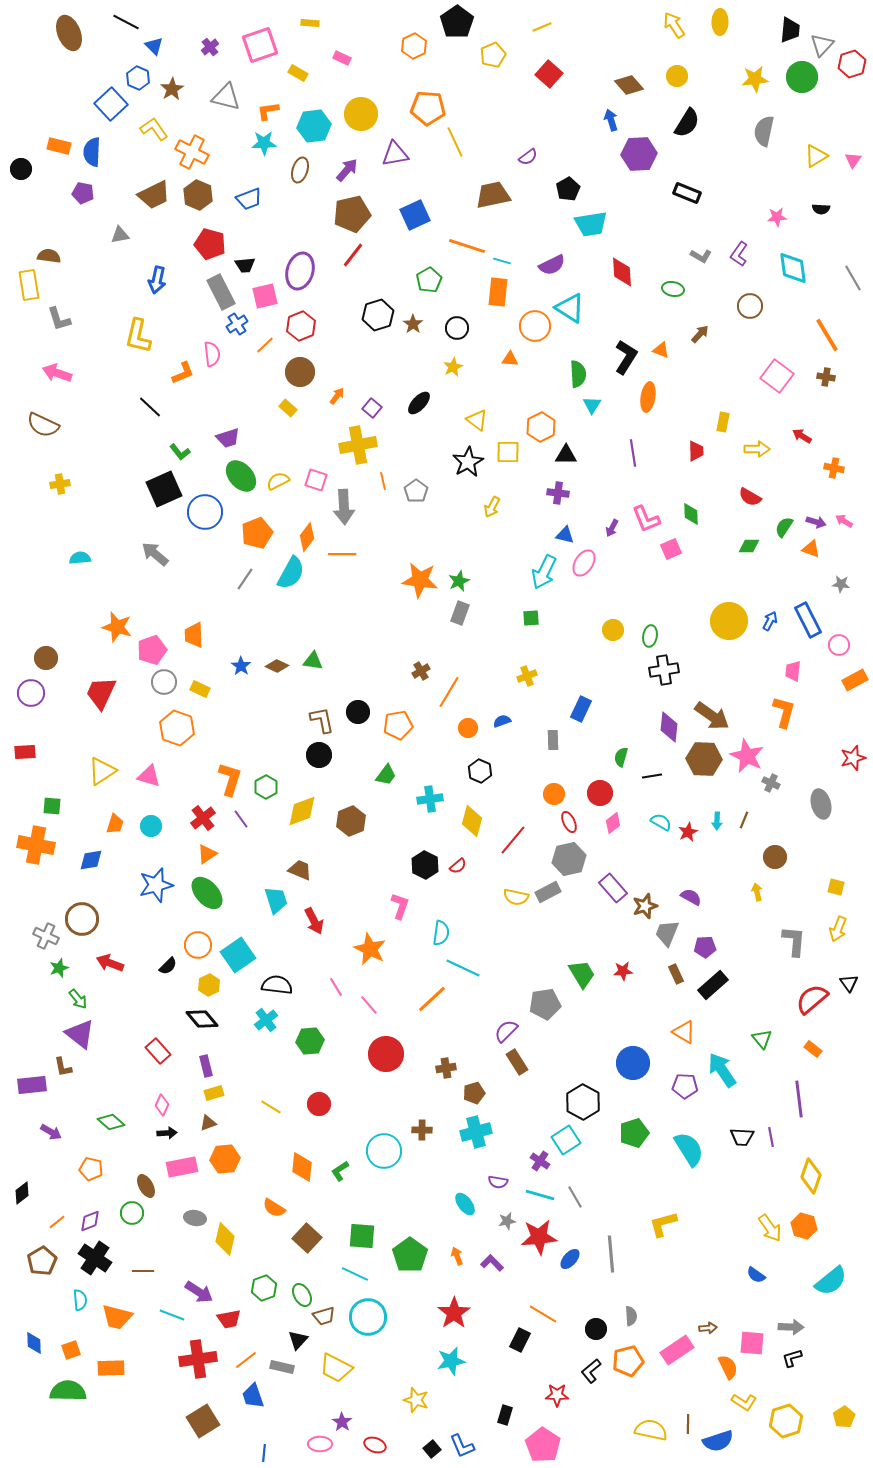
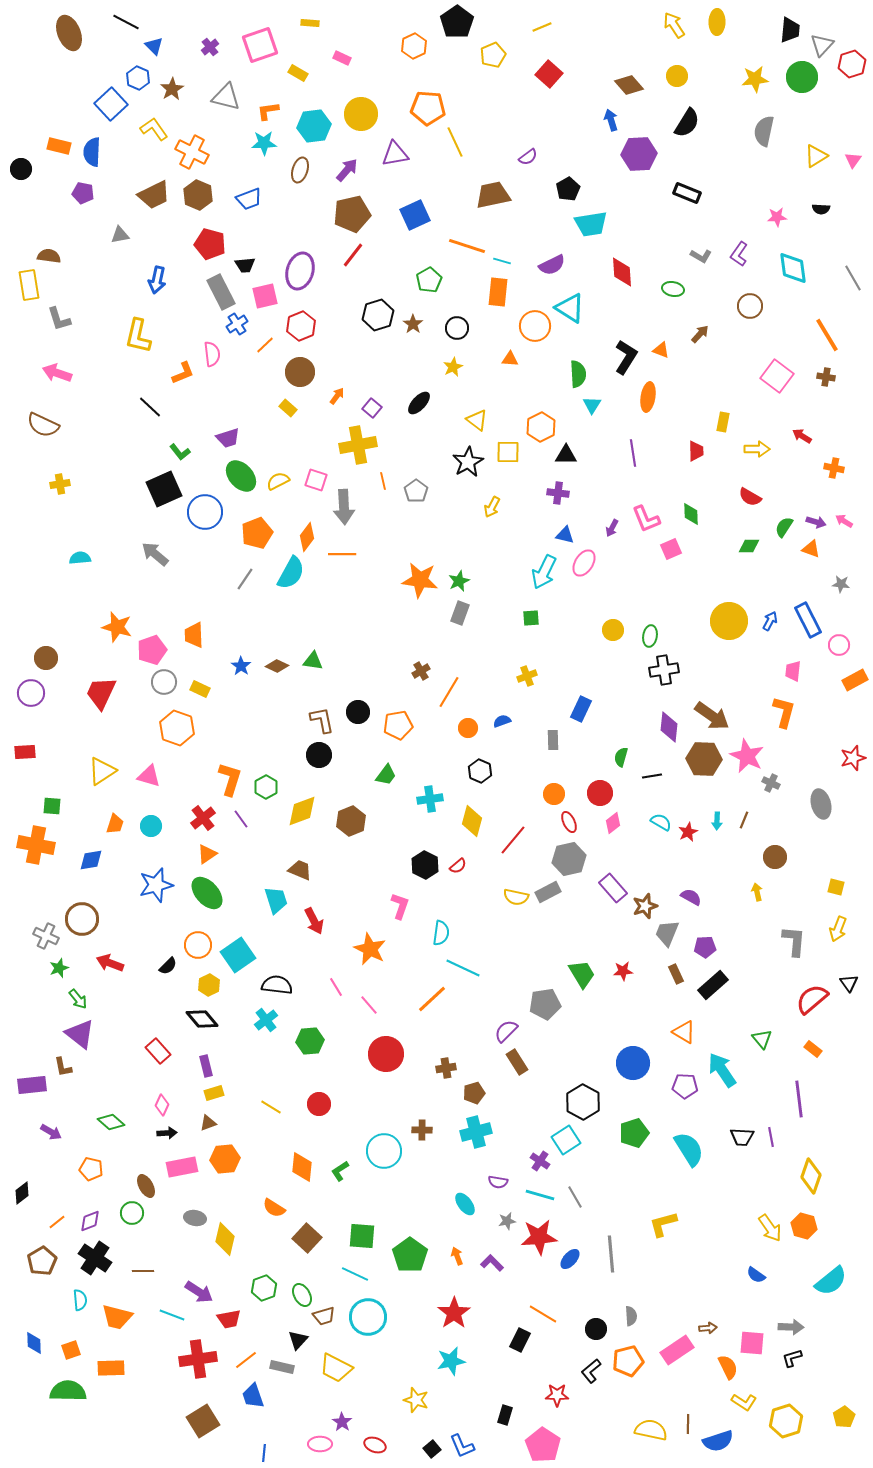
yellow ellipse at (720, 22): moved 3 px left
